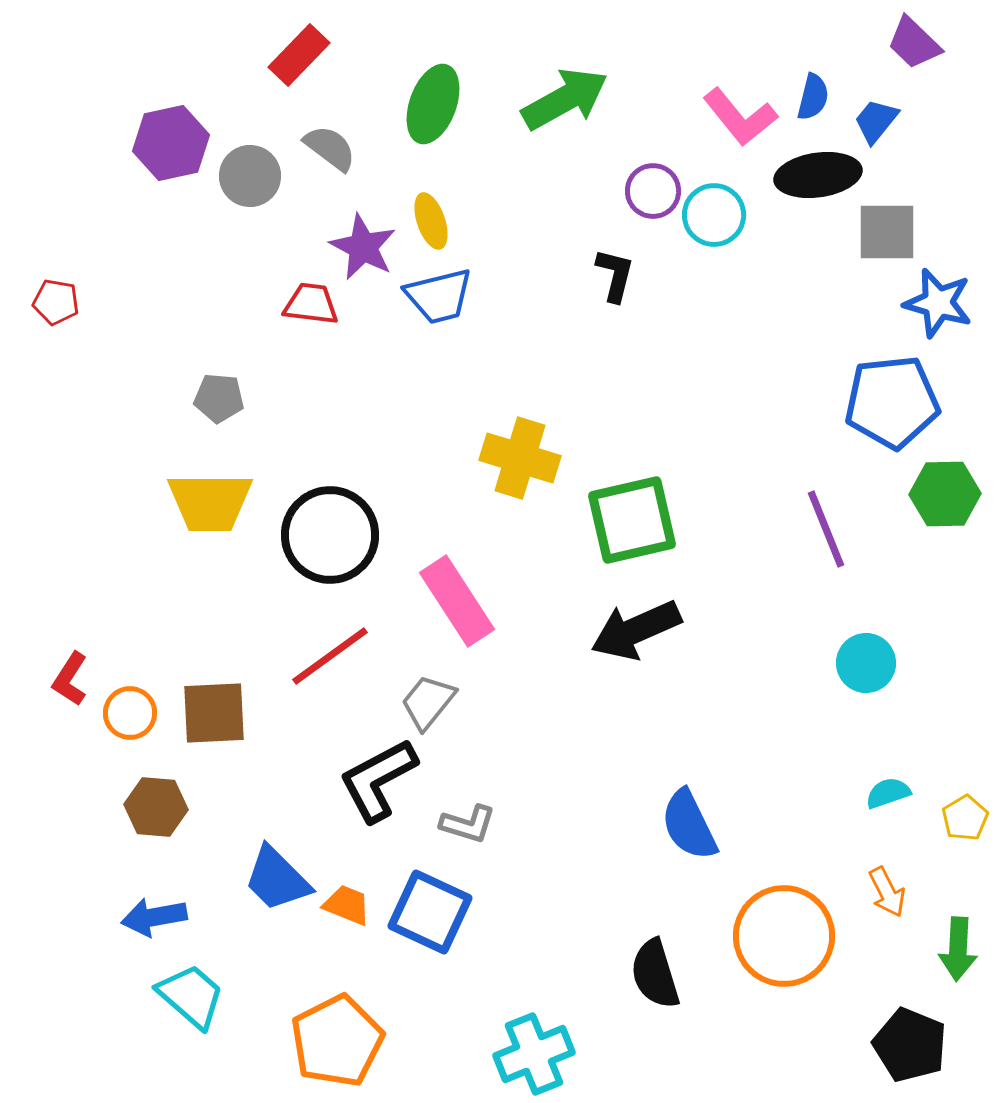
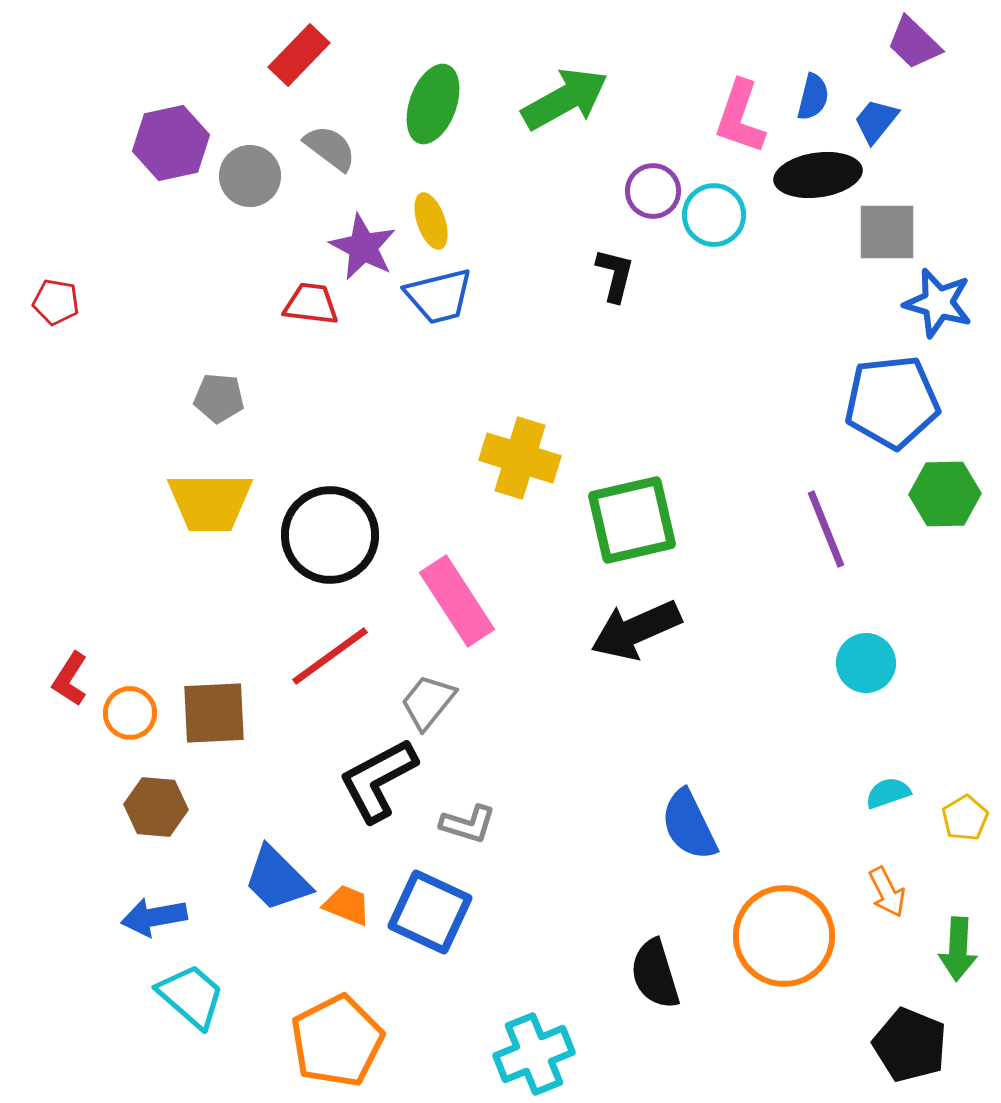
pink L-shape at (740, 117): rotated 58 degrees clockwise
